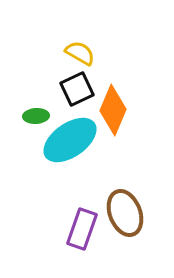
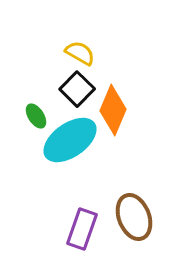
black square: rotated 20 degrees counterclockwise
green ellipse: rotated 60 degrees clockwise
brown ellipse: moved 9 px right, 4 px down
